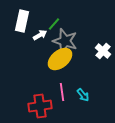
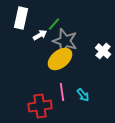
white rectangle: moved 1 px left, 3 px up
